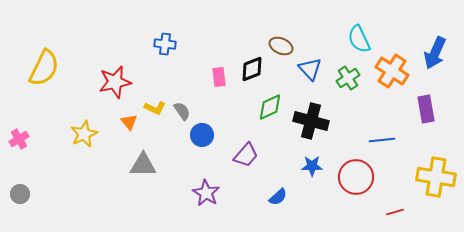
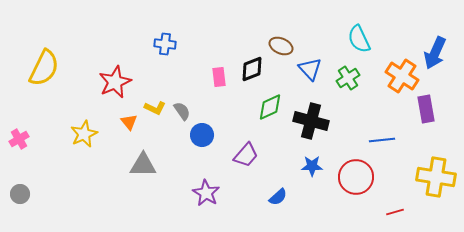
orange cross: moved 10 px right, 5 px down
red star: rotated 12 degrees counterclockwise
